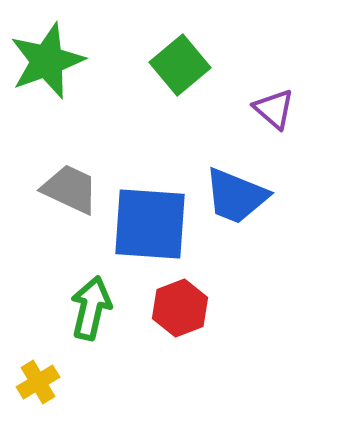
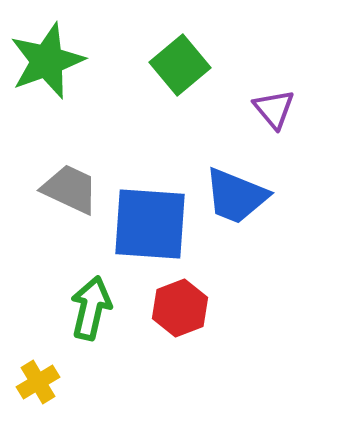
purple triangle: rotated 9 degrees clockwise
